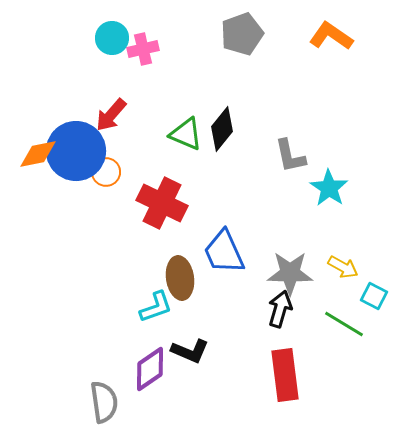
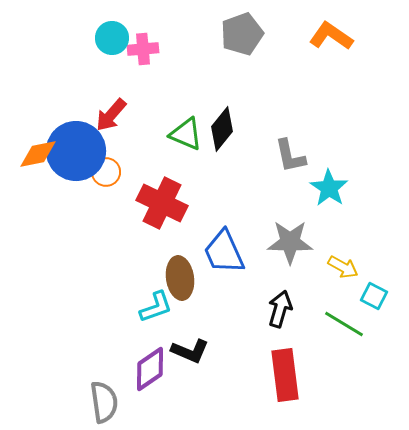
pink cross: rotated 8 degrees clockwise
gray star: moved 31 px up
